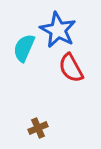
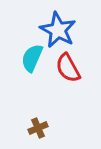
cyan semicircle: moved 8 px right, 10 px down
red semicircle: moved 3 px left
